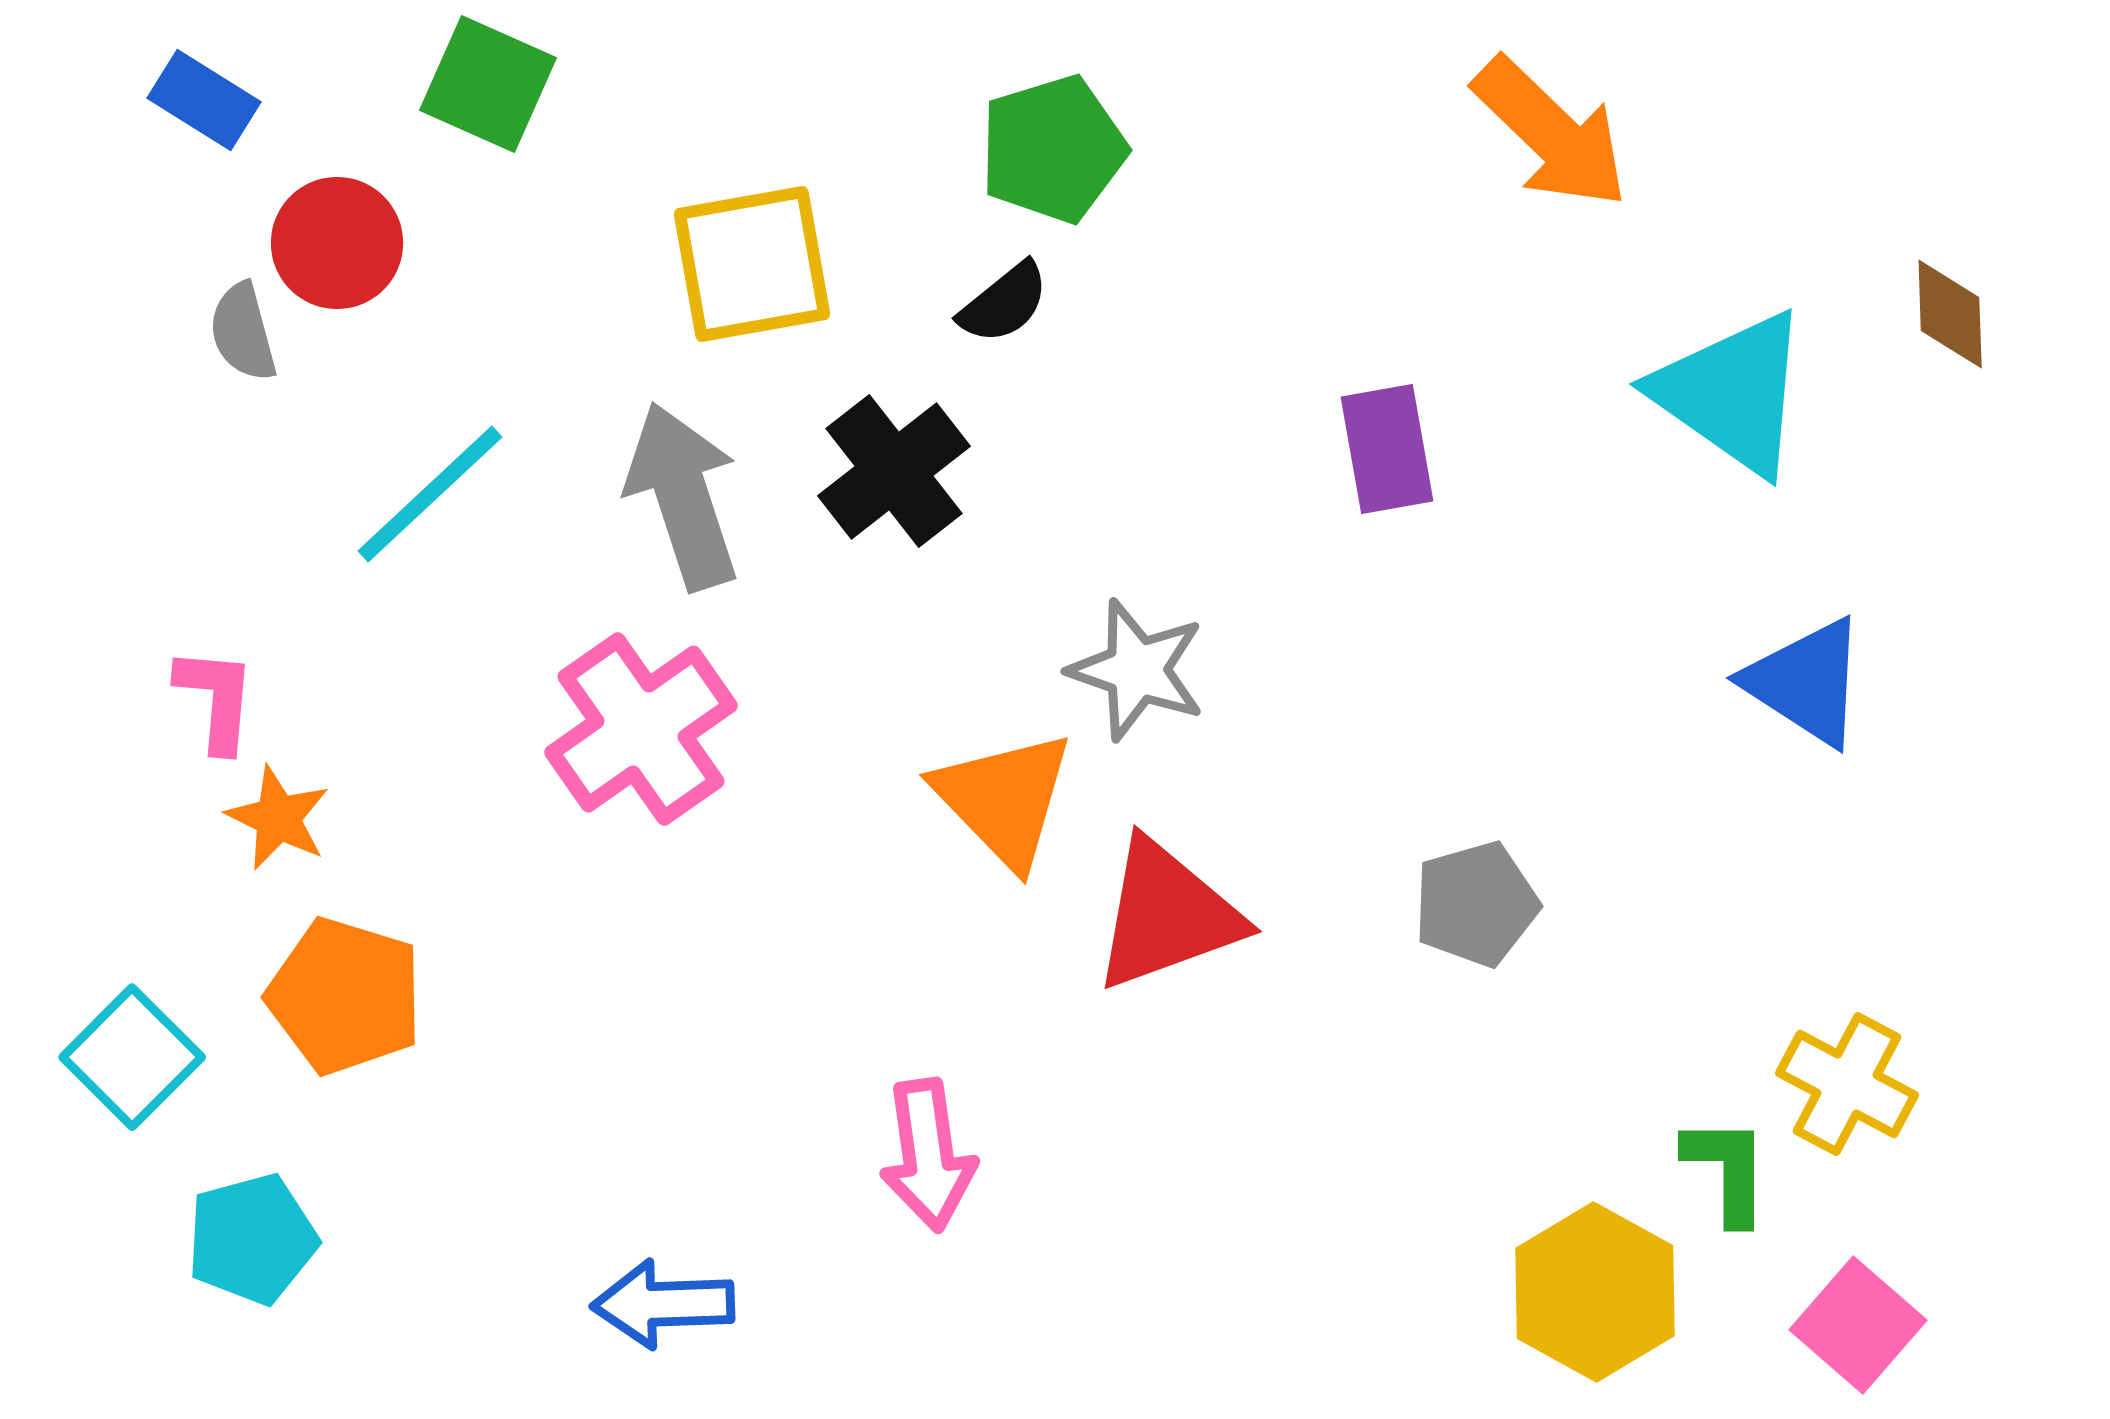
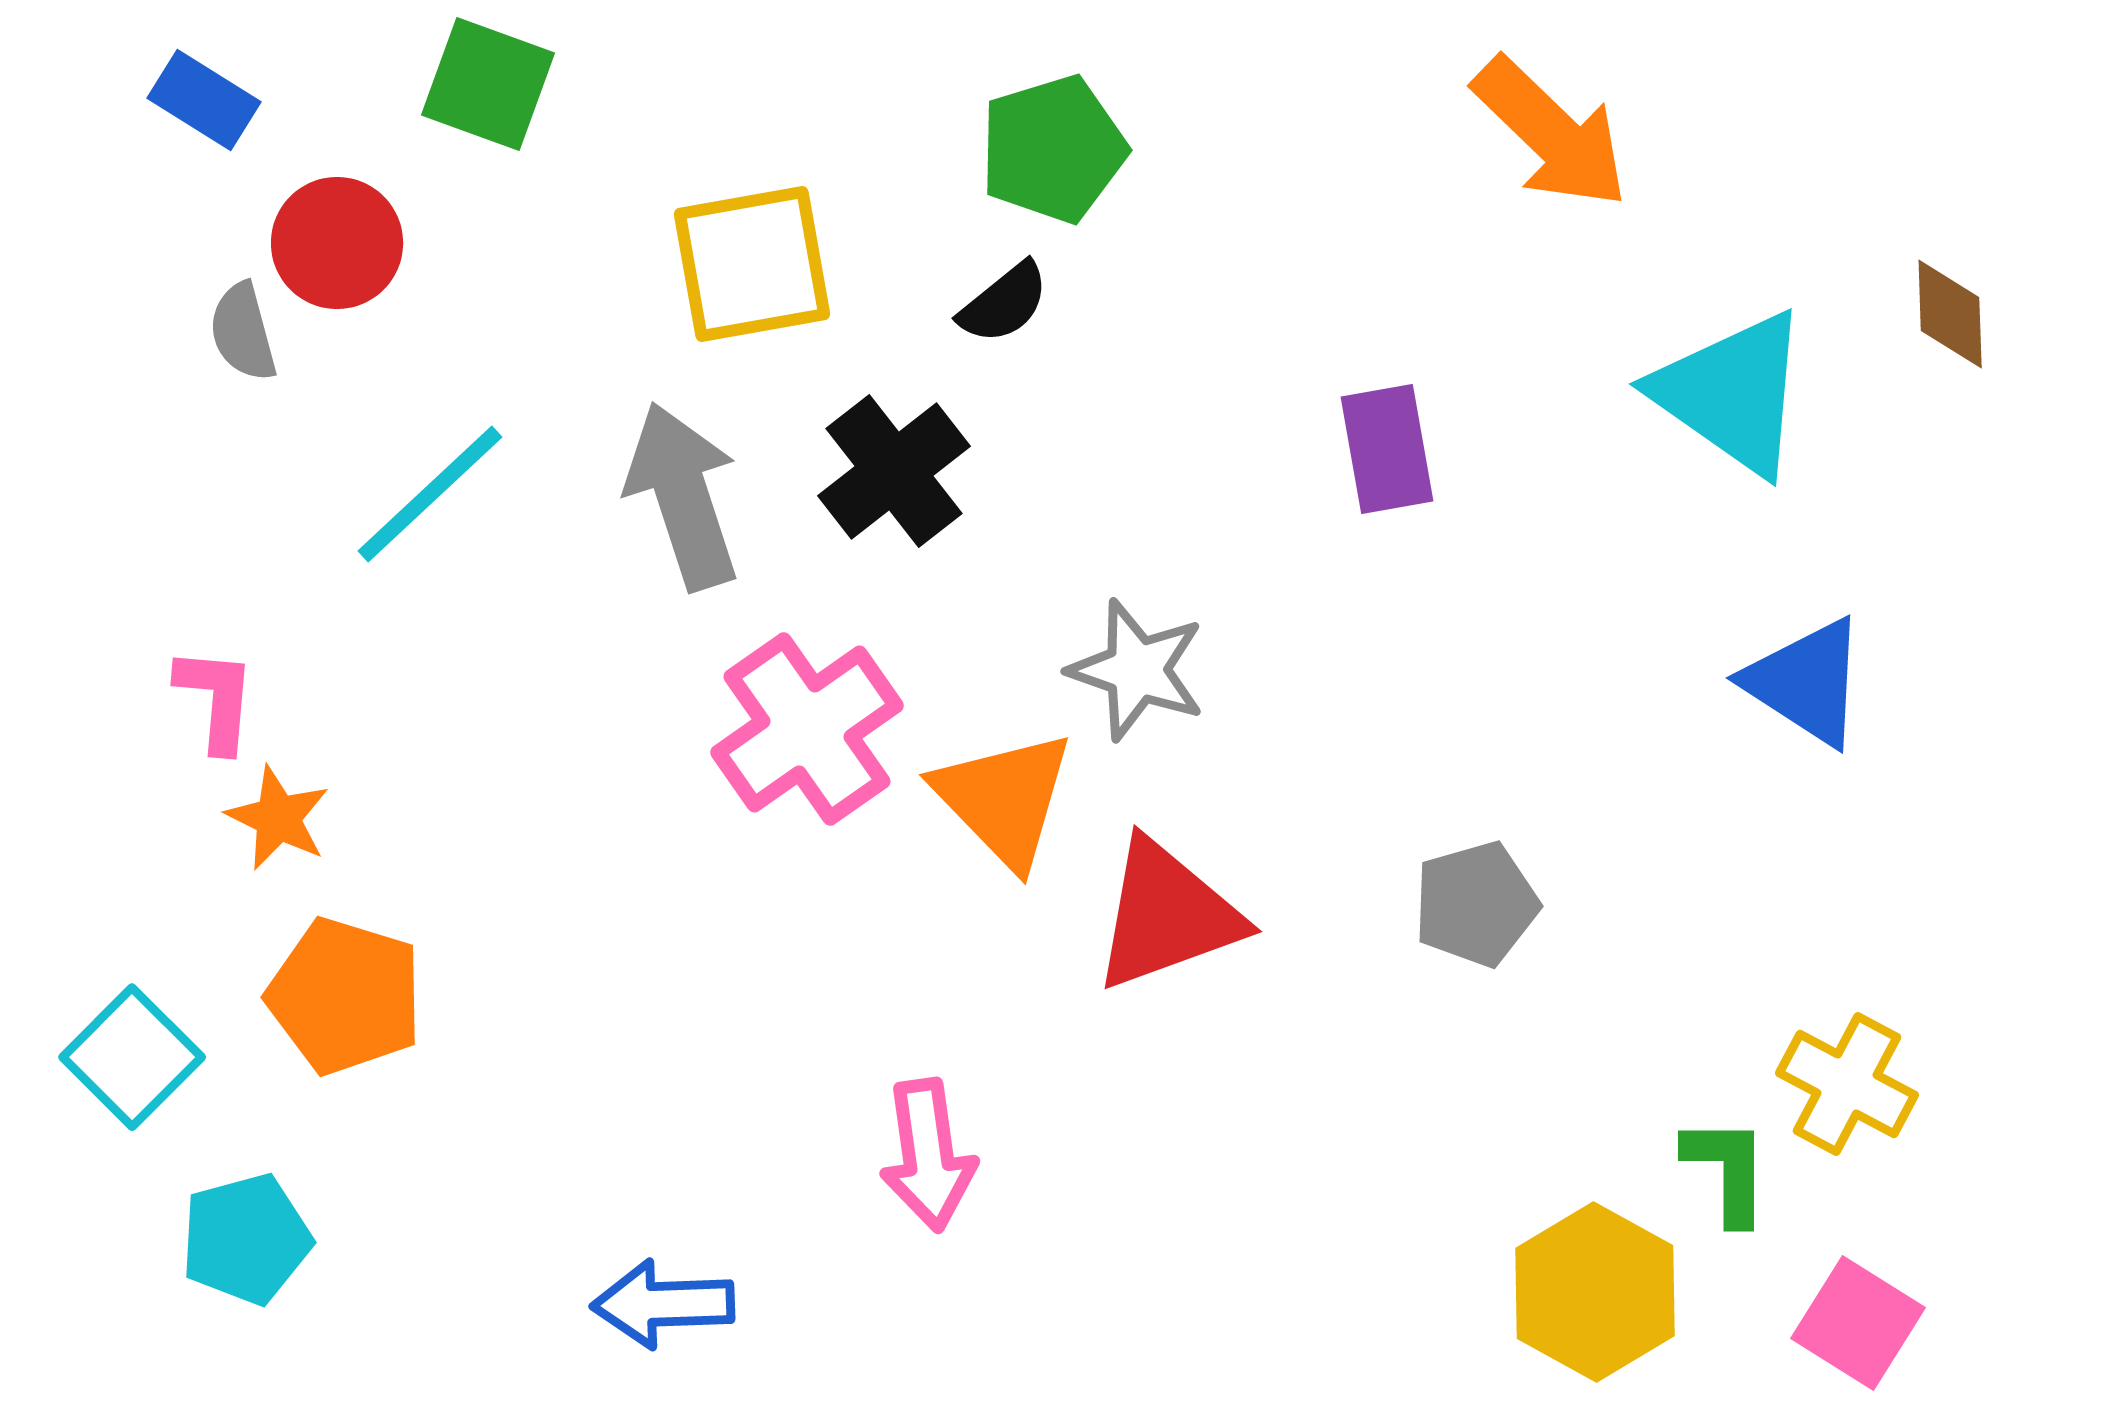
green square: rotated 4 degrees counterclockwise
pink cross: moved 166 px right
cyan pentagon: moved 6 px left
pink square: moved 2 px up; rotated 9 degrees counterclockwise
